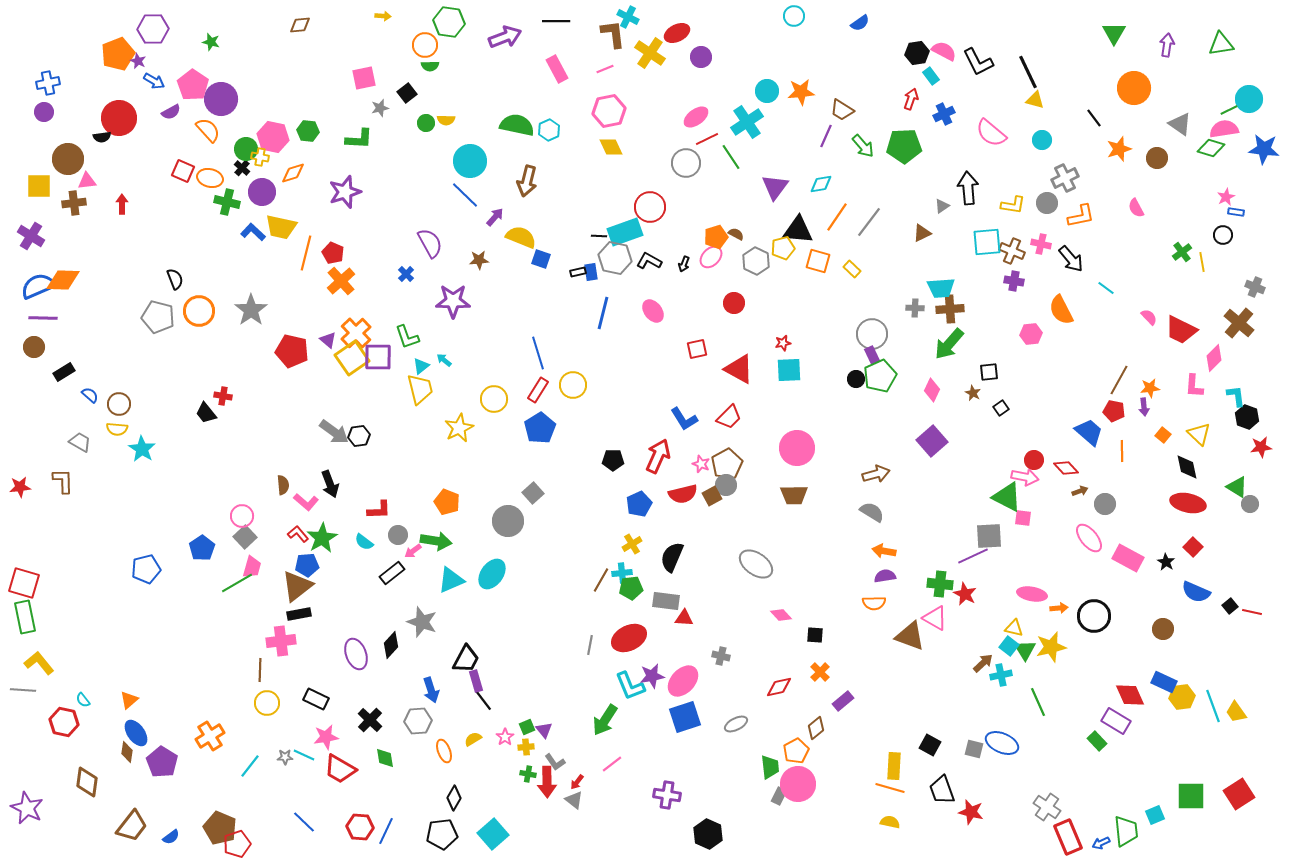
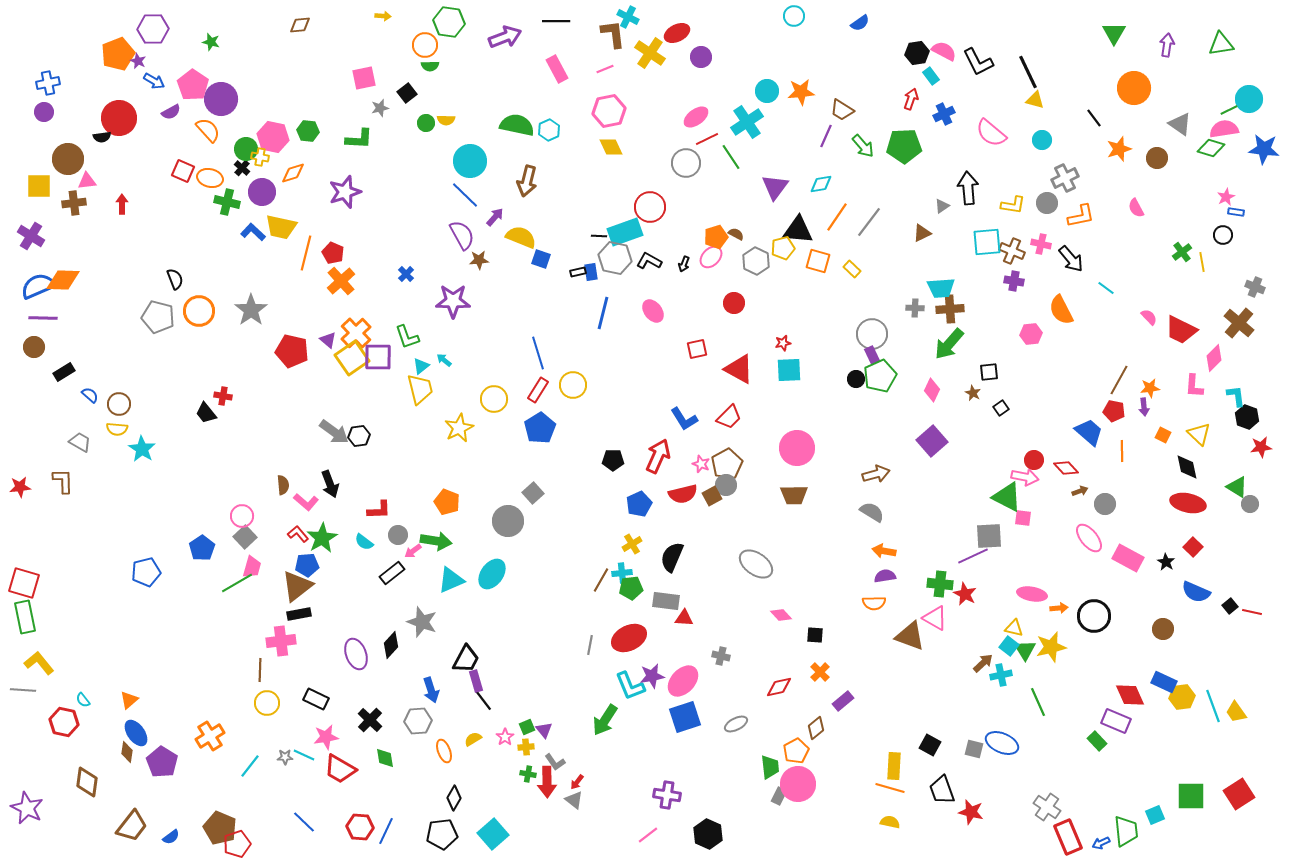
purple semicircle at (430, 243): moved 32 px right, 8 px up
orange square at (1163, 435): rotated 14 degrees counterclockwise
blue pentagon at (146, 569): moved 3 px down
purple rectangle at (1116, 721): rotated 8 degrees counterclockwise
pink line at (612, 764): moved 36 px right, 71 px down
